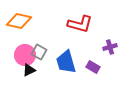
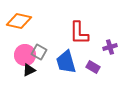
red L-shape: moved 1 px left, 9 px down; rotated 75 degrees clockwise
